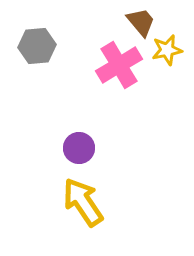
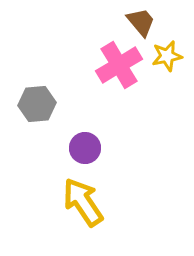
gray hexagon: moved 58 px down
yellow star: moved 6 px down
purple circle: moved 6 px right
